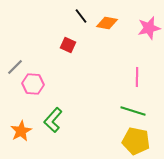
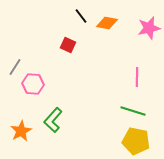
gray line: rotated 12 degrees counterclockwise
